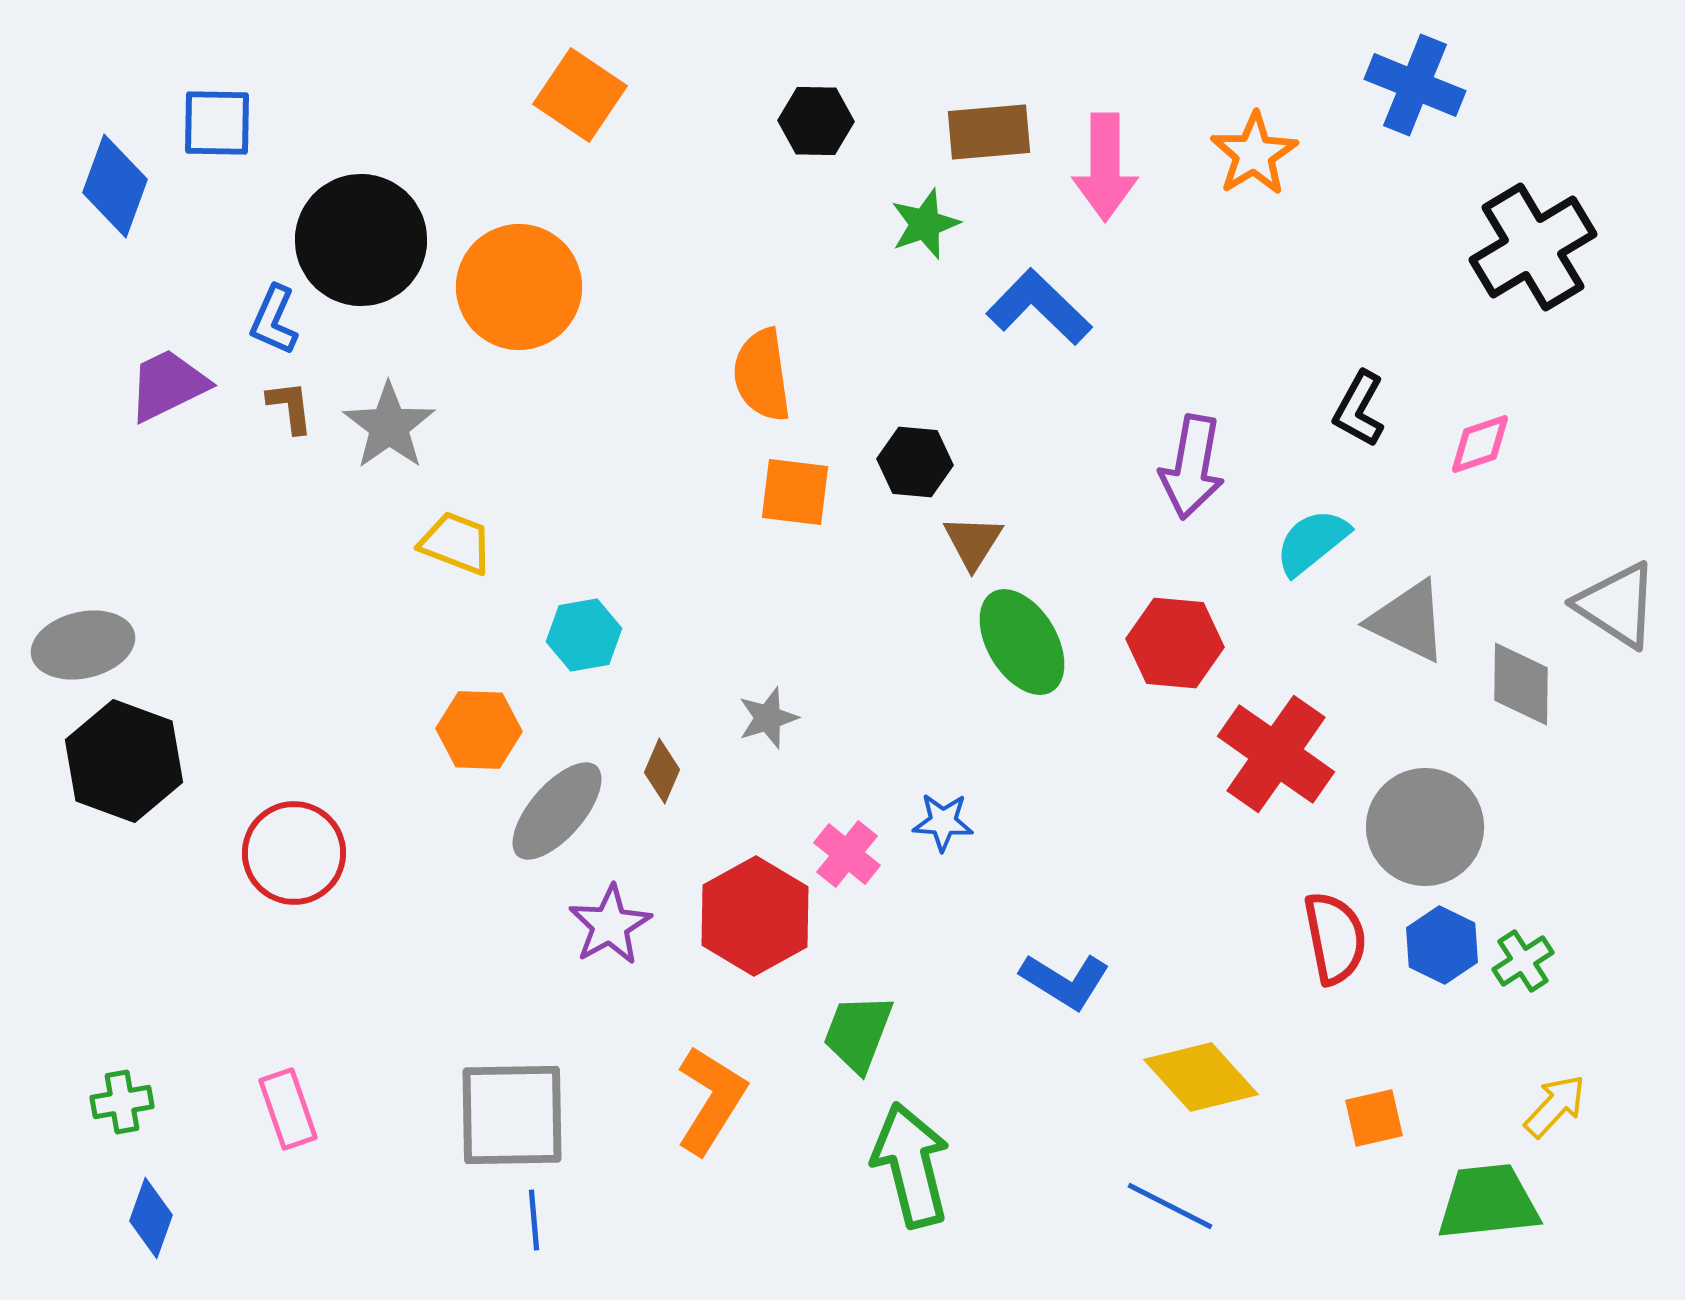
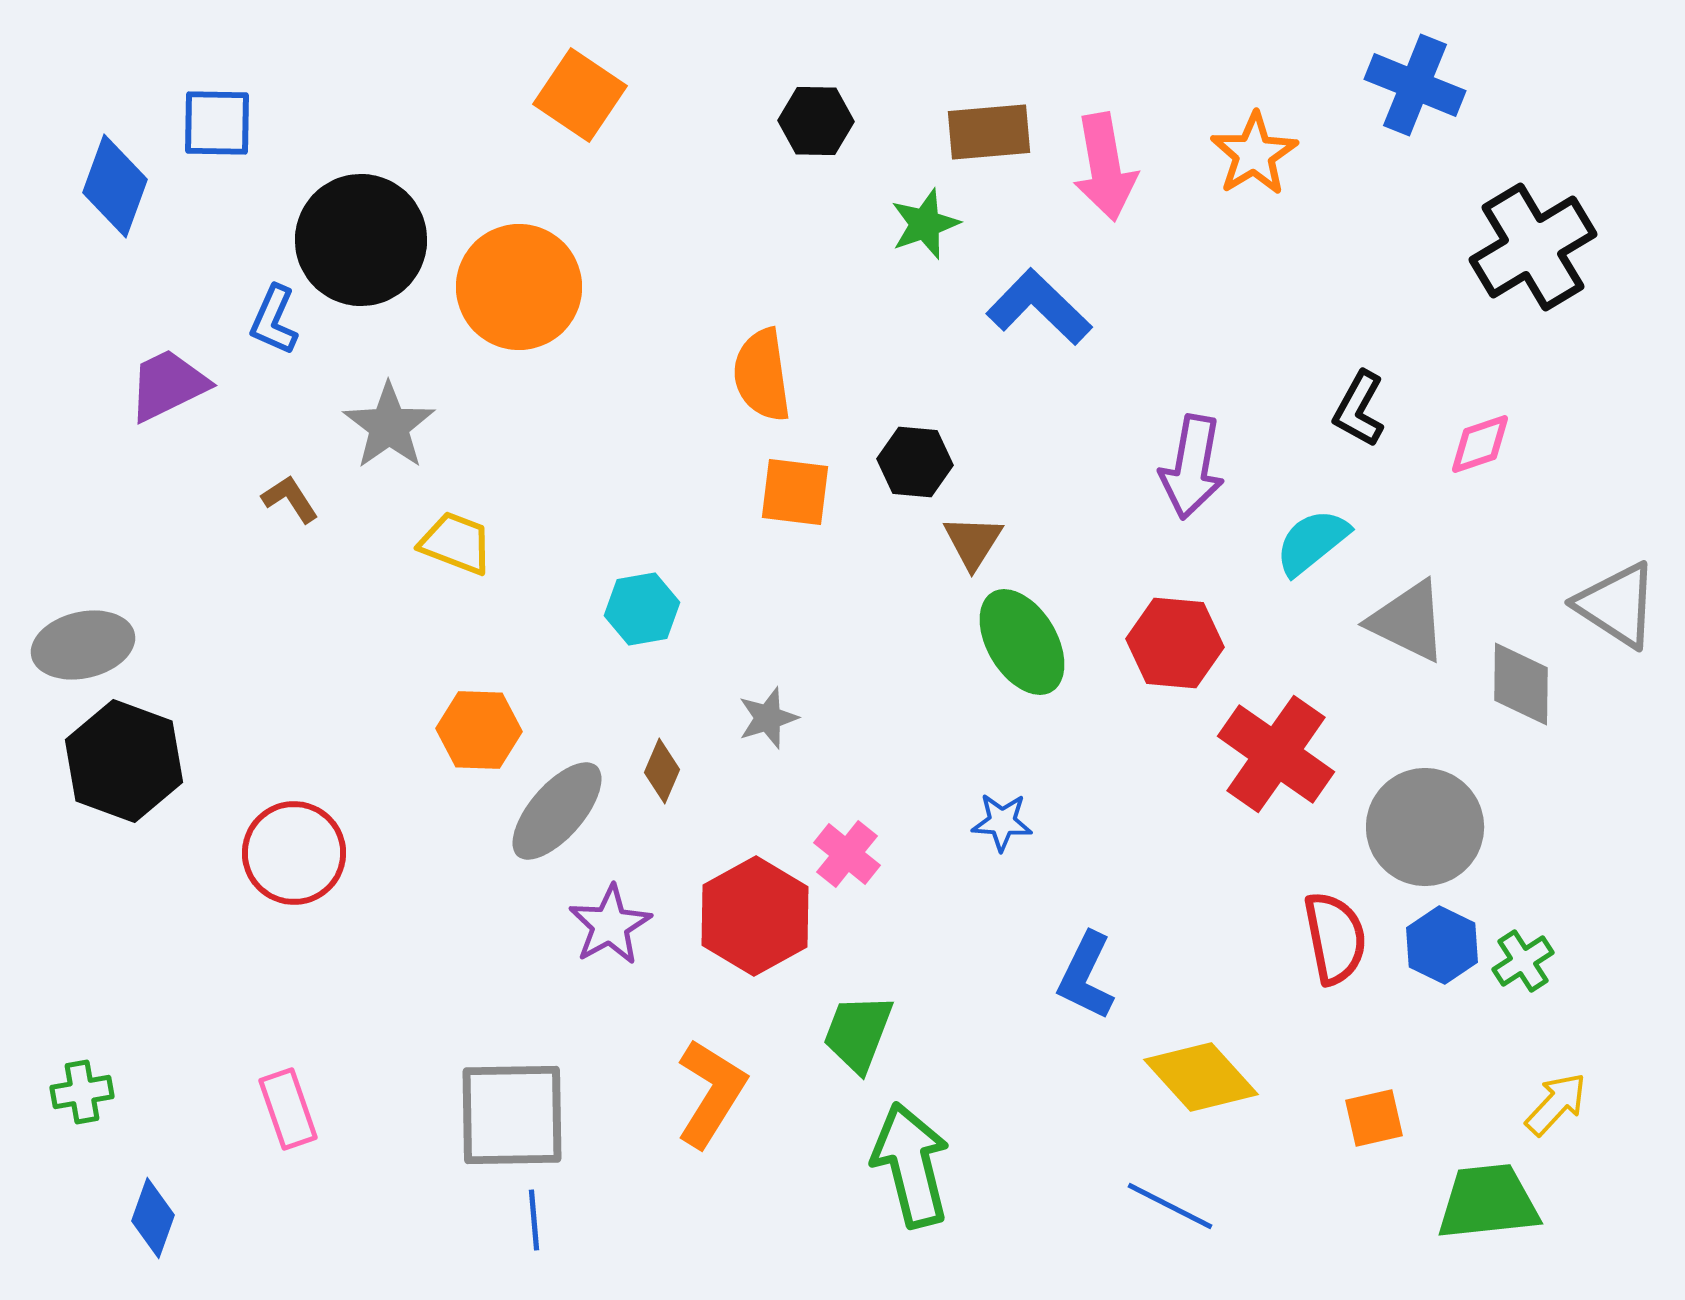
pink arrow at (1105, 167): rotated 10 degrees counterclockwise
brown L-shape at (290, 407): moved 92 px down; rotated 26 degrees counterclockwise
cyan hexagon at (584, 635): moved 58 px right, 26 px up
blue star at (943, 822): moved 59 px right
blue L-shape at (1065, 981): moved 21 px right, 5 px up; rotated 84 degrees clockwise
orange L-shape at (711, 1100): moved 7 px up
green cross at (122, 1102): moved 40 px left, 10 px up
yellow arrow at (1555, 1106): moved 1 px right, 2 px up
blue diamond at (151, 1218): moved 2 px right
